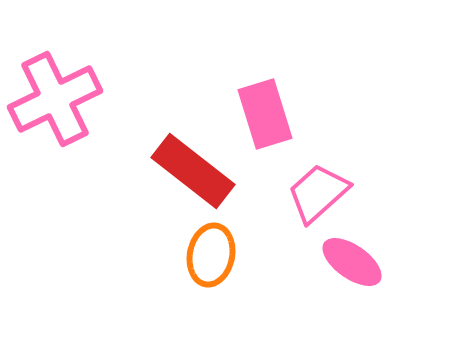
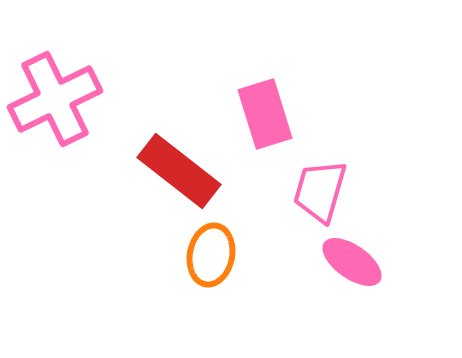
red rectangle: moved 14 px left
pink trapezoid: moved 2 px right, 2 px up; rotated 32 degrees counterclockwise
